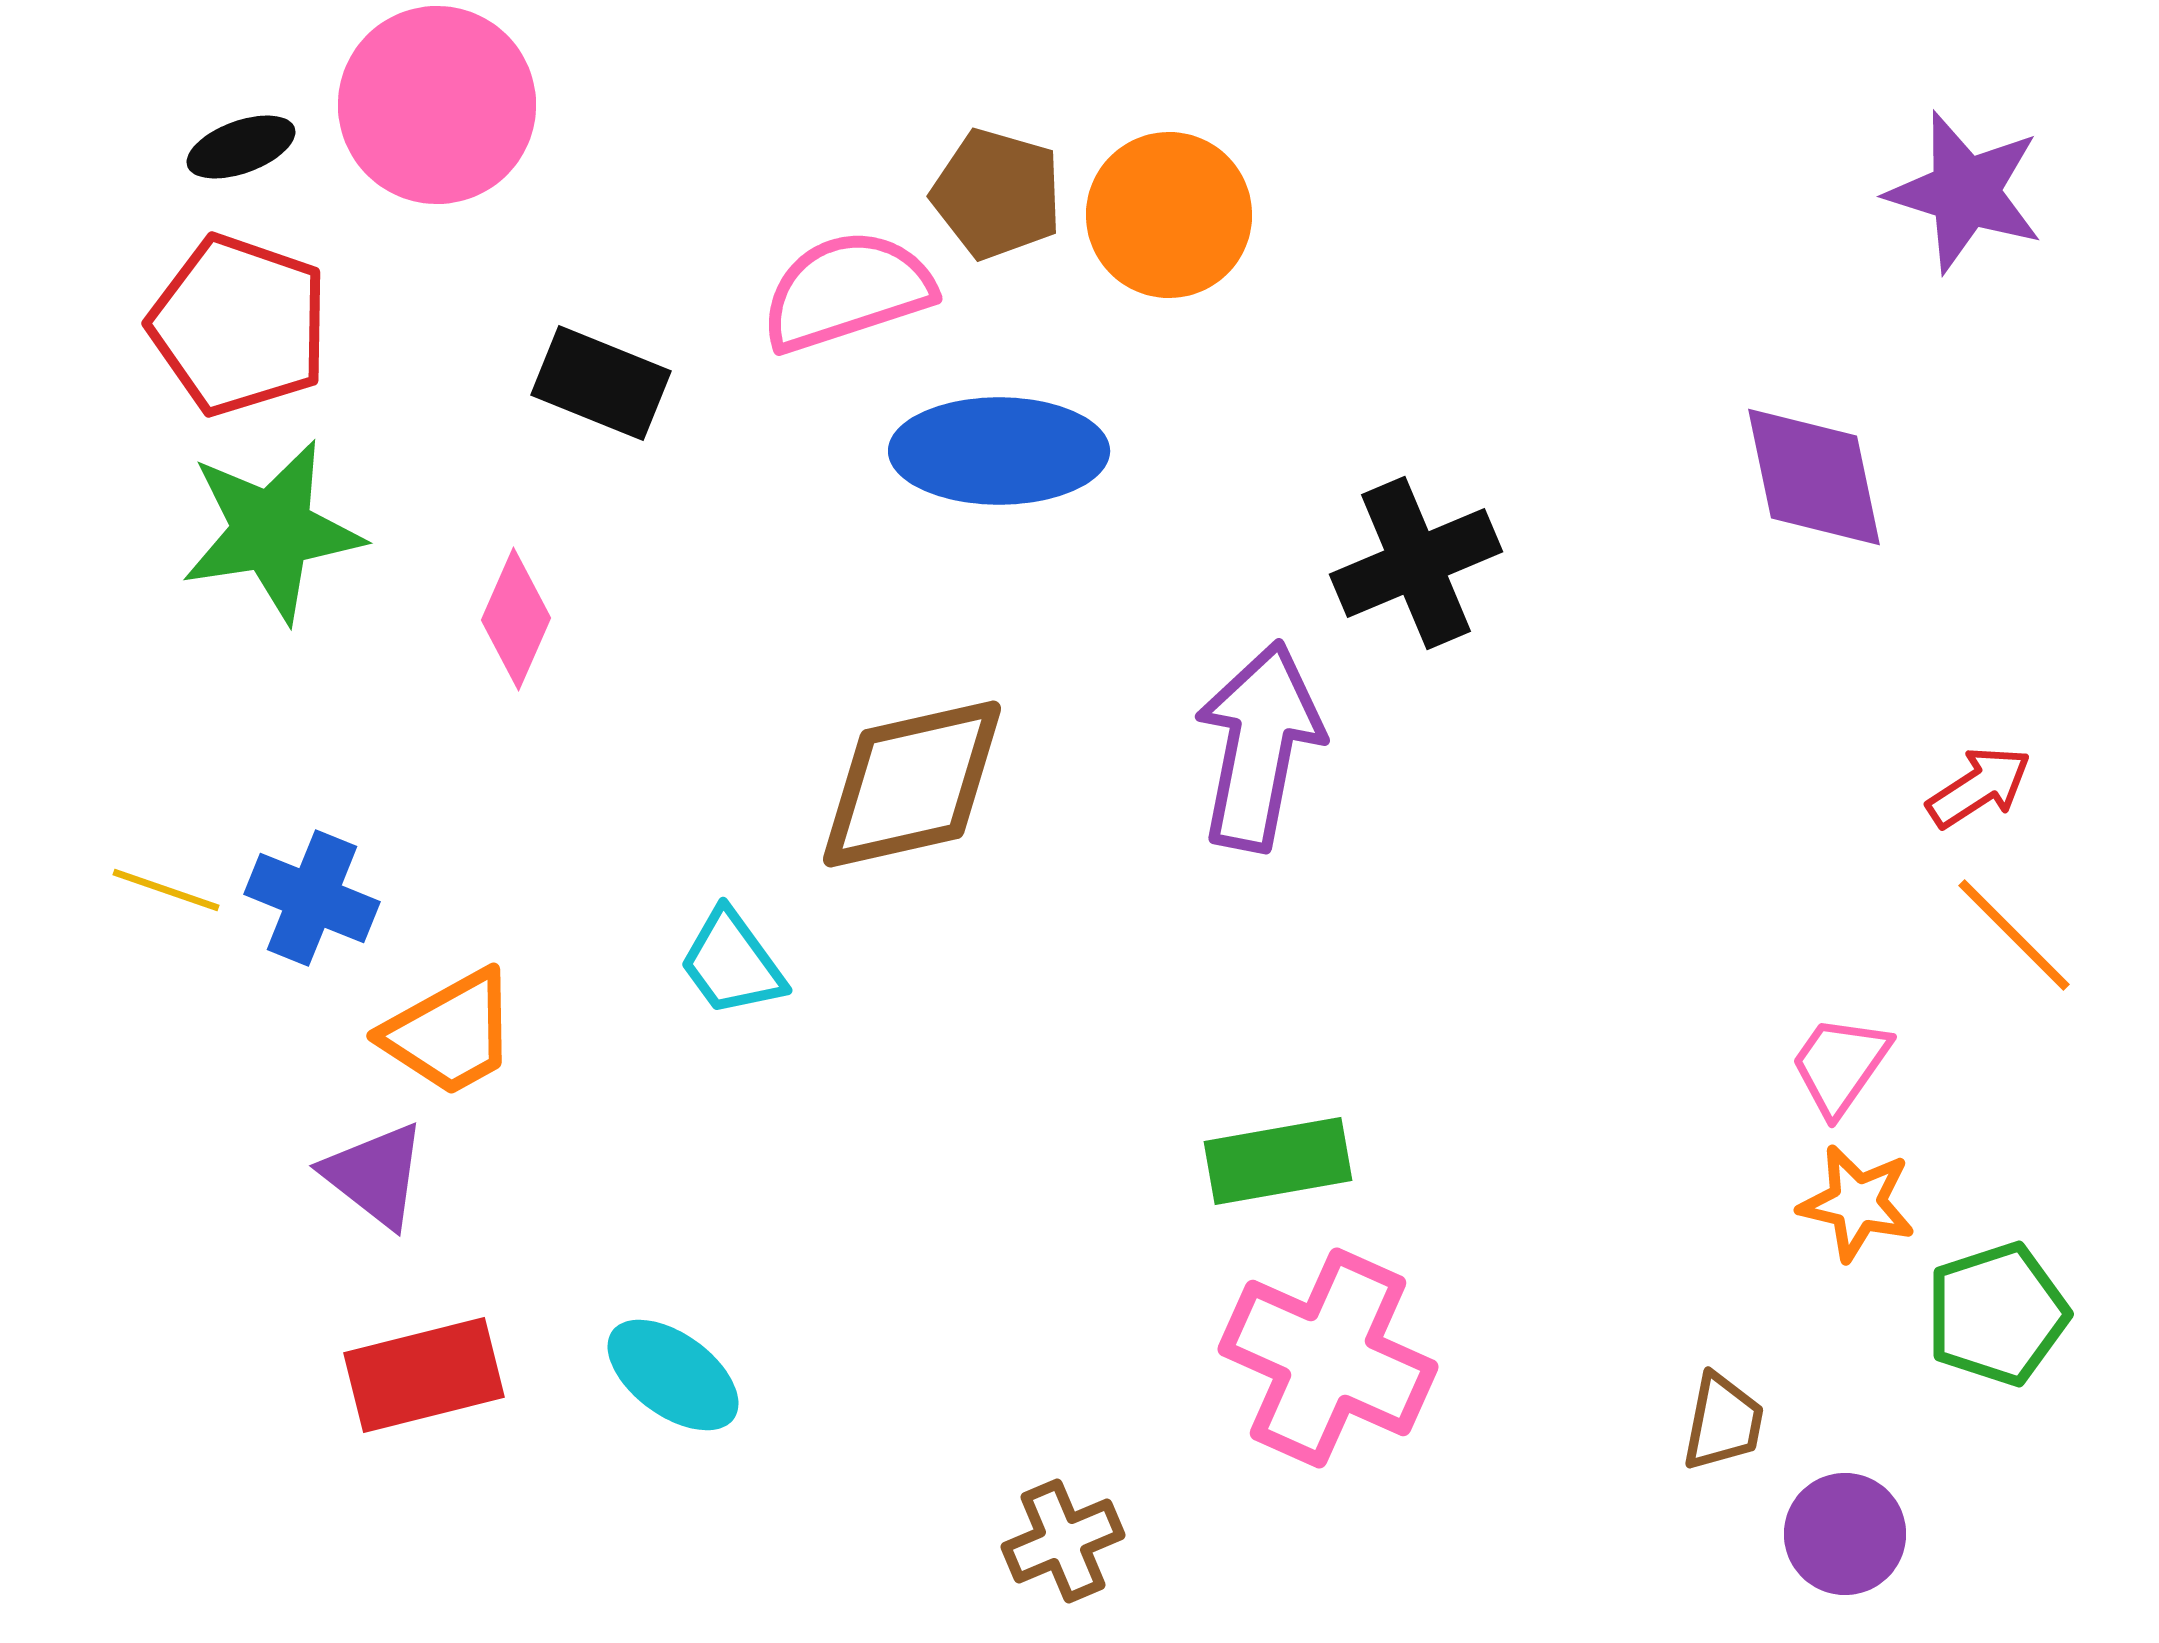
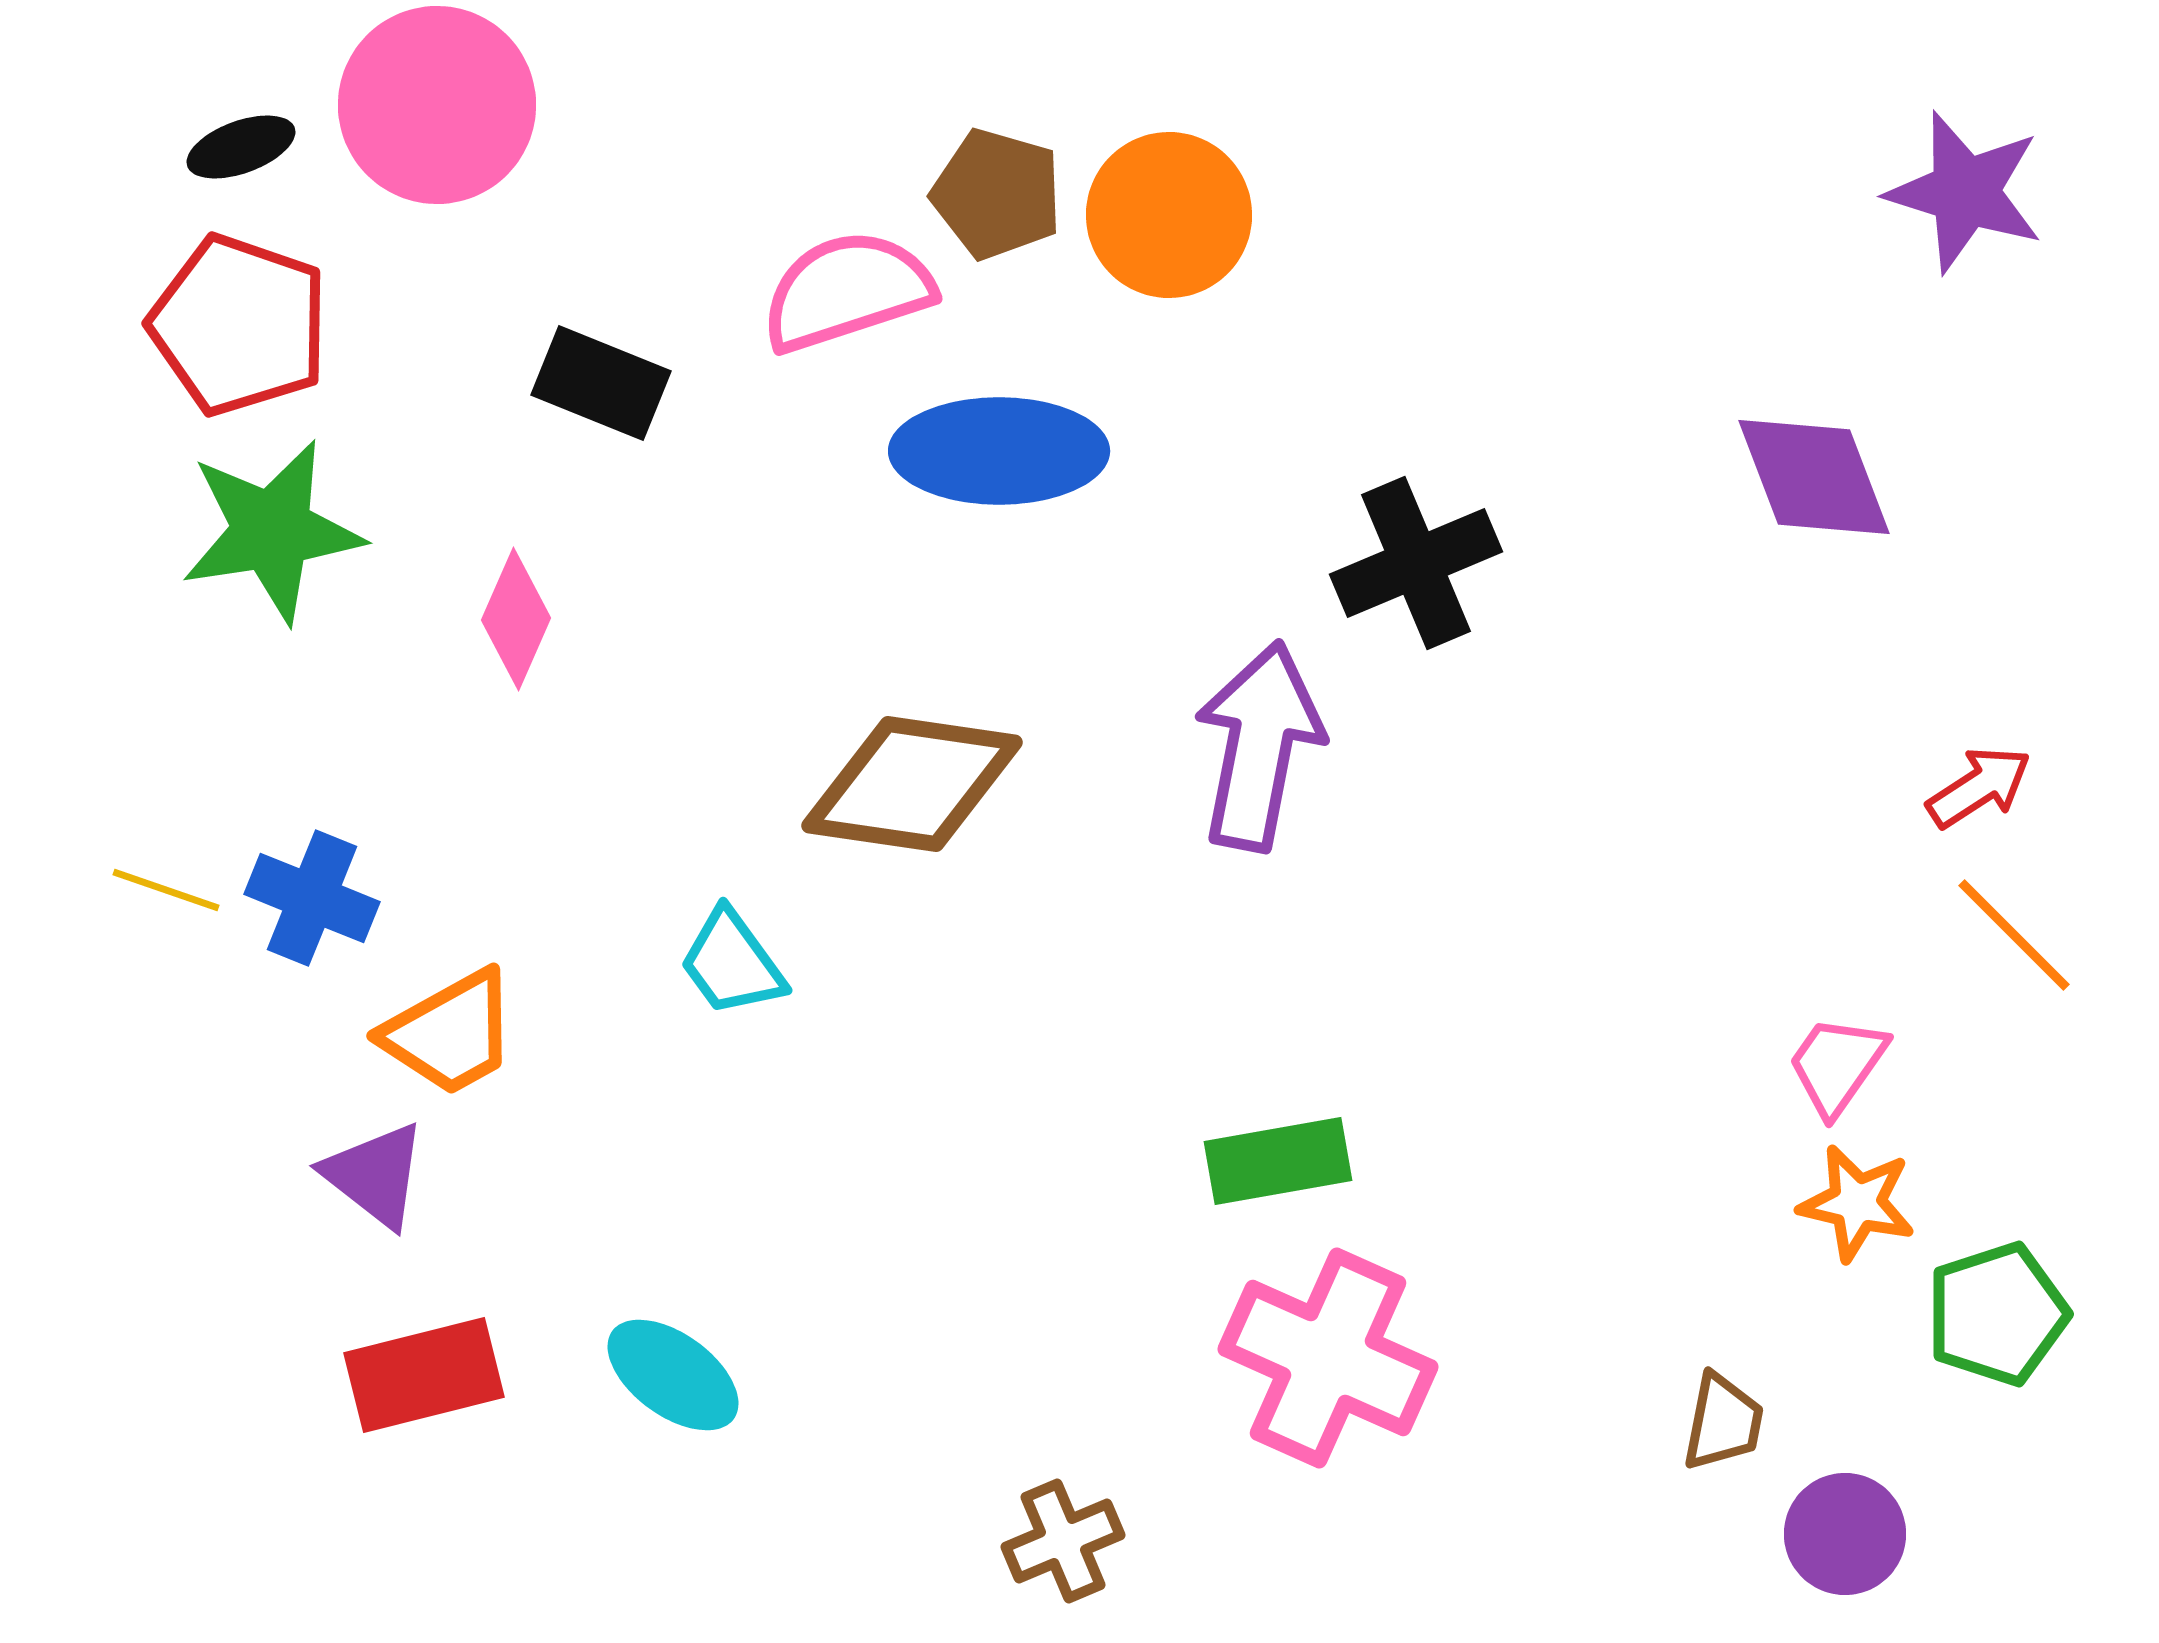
purple diamond: rotated 9 degrees counterclockwise
brown diamond: rotated 21 degrees clockwise
pink trapezoid: moved 3 px left
